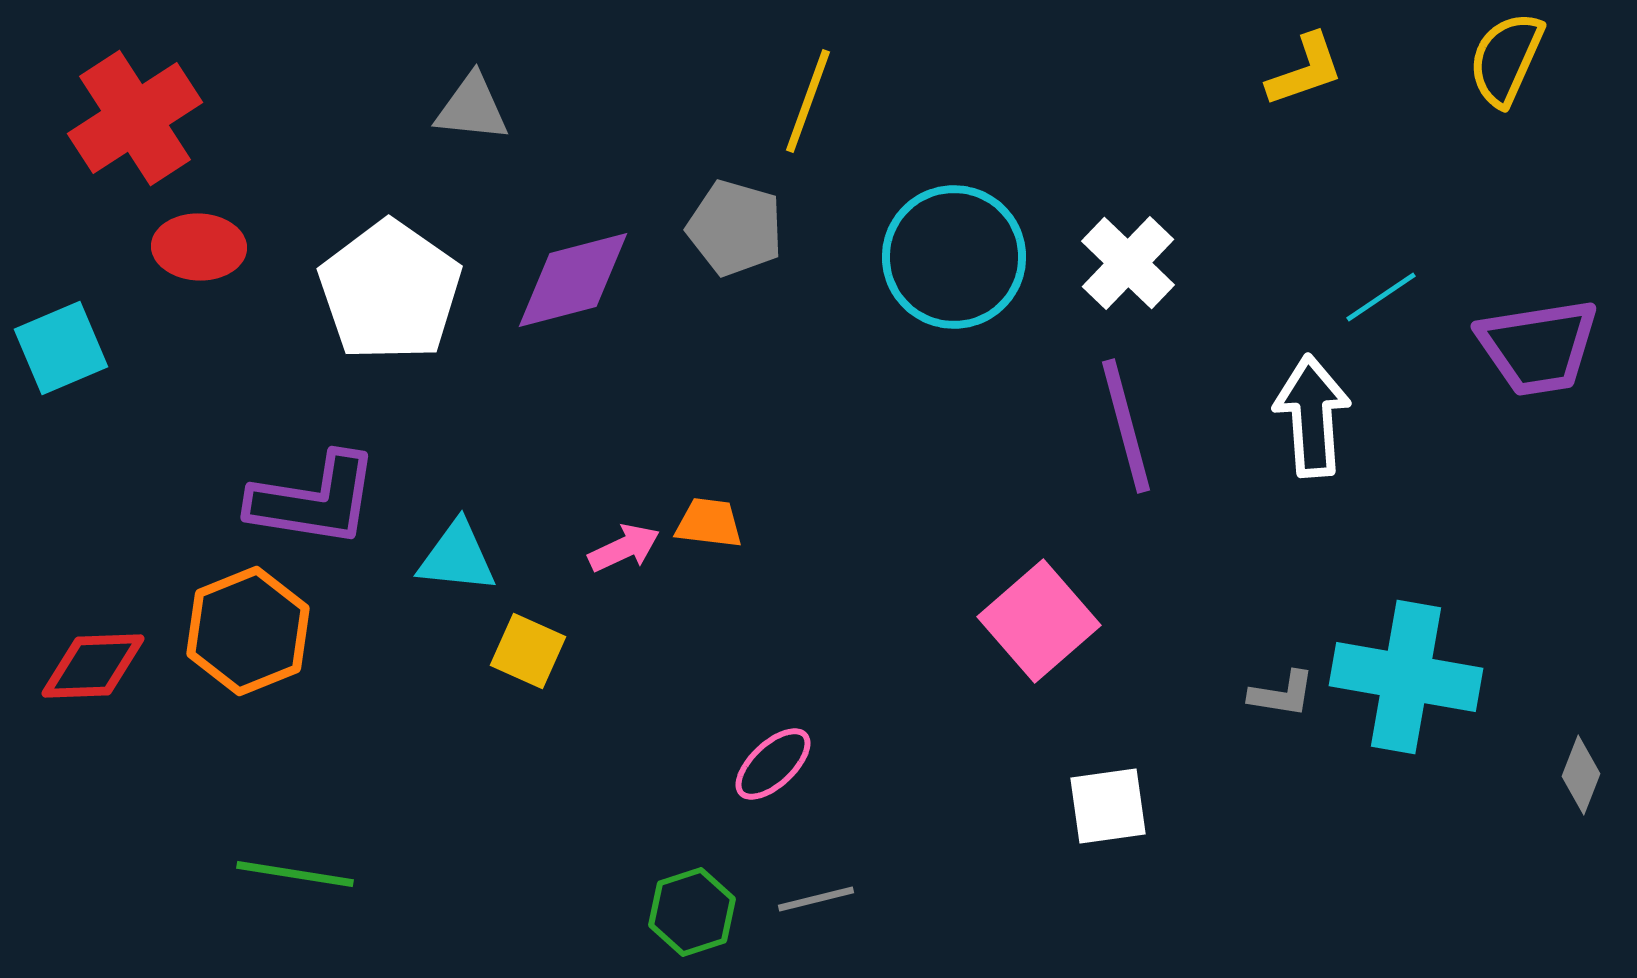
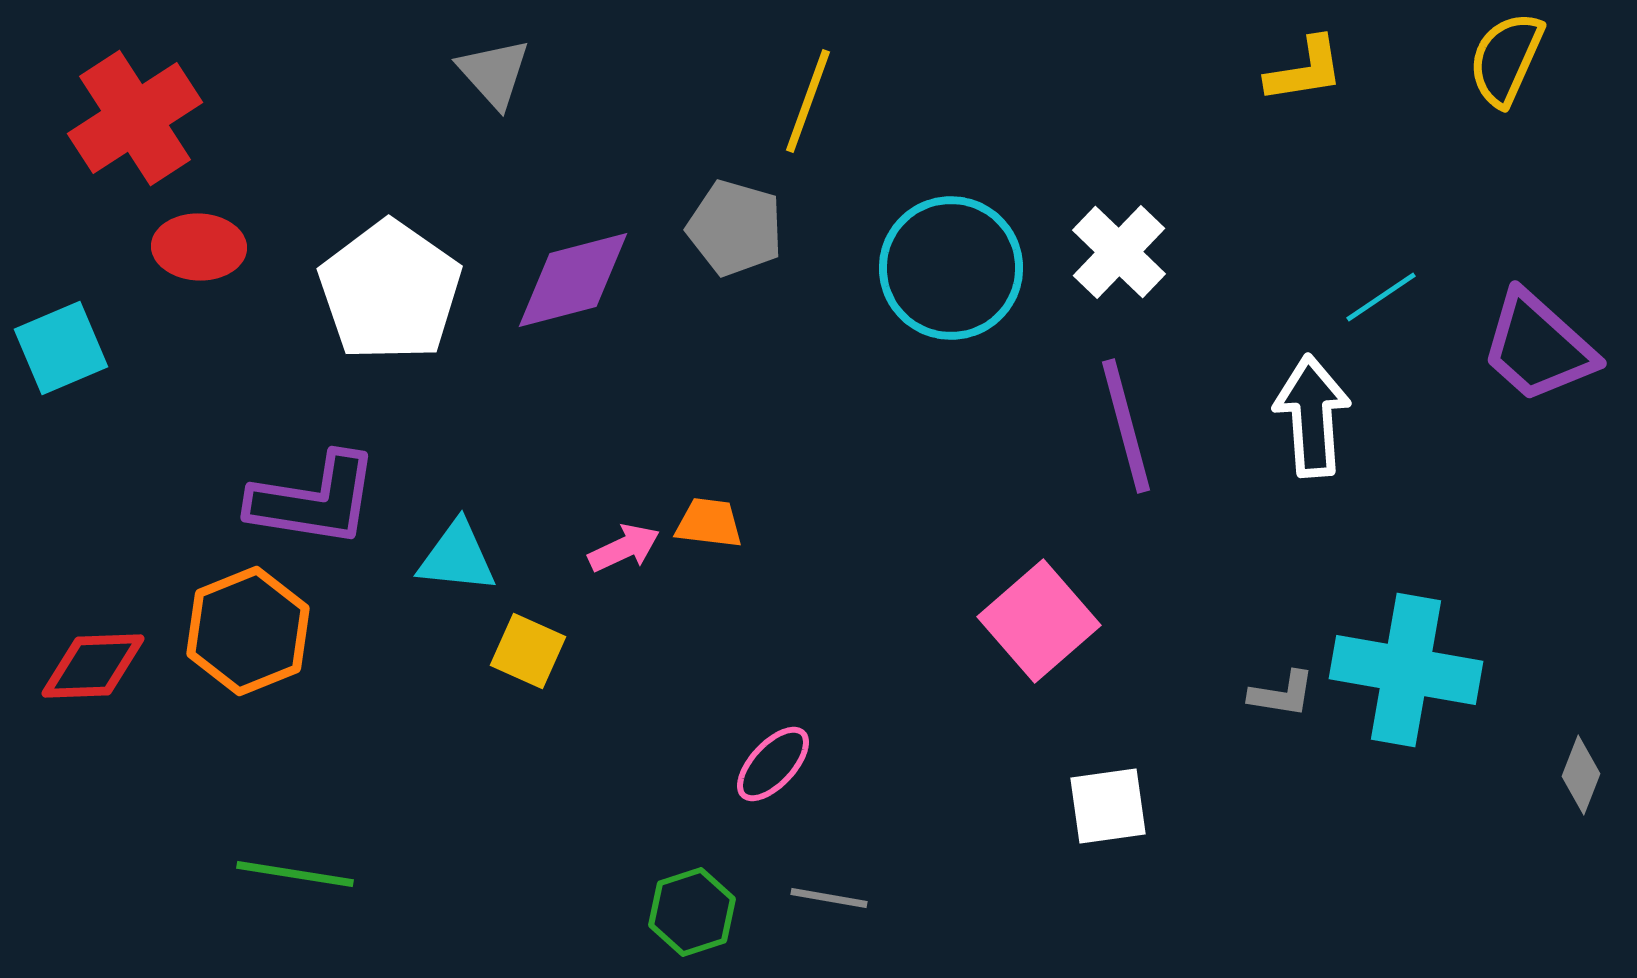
yellow L-shape: rotated 10 degrees clockwise
gray triangle: moved 22 px right, 35 px up; rotated 42 degrees clockwise
cyan circle: moved 3 px left, 11 px down
white cross: moved 9 px left, 11 px up
purple trapezoid: rotated 51 degrees clockwise
cyan cross: moved 7 px up
pink ellipse: rotated 4 degrees counterclockwise
gray line: moved 13 px right, 1 px up; rotated 24 degrees clockwise
